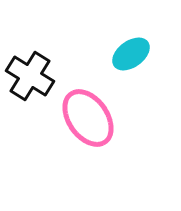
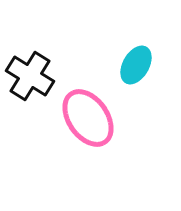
cyan ellipse: moved 5 px right, 11 px down; rotated 24 degrees counterclockwise
